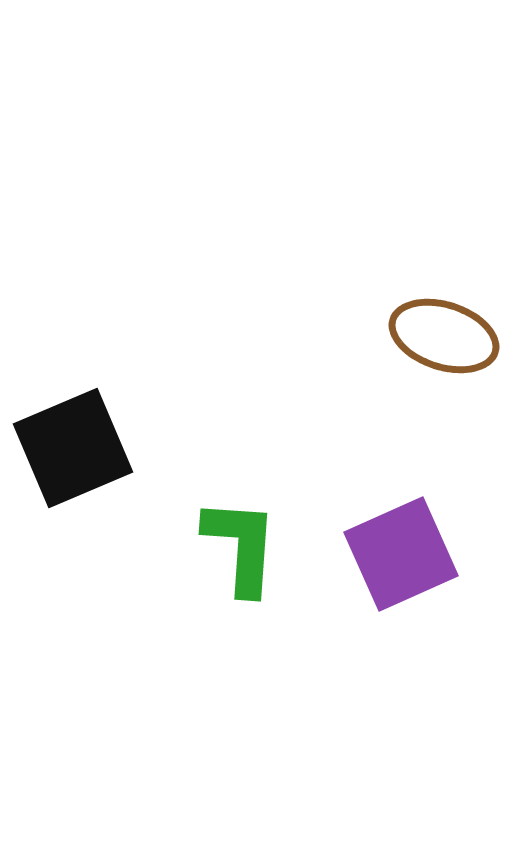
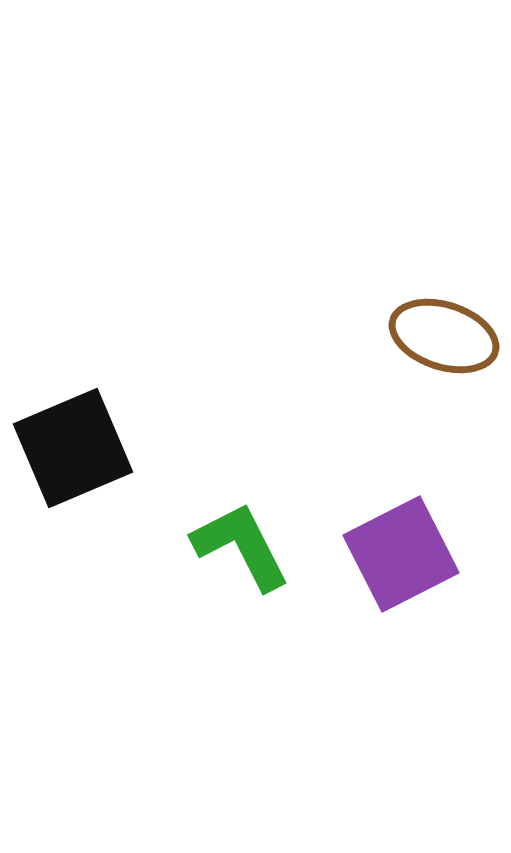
green L-shape: rotated 31 degrees counterclockwise
purple square: rotated 3 degrees counterclockwise
